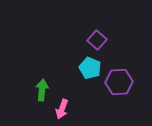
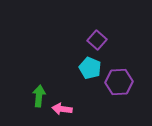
green arrow: moved 3 px left, 6 px down
pink arrow: rotated 78 degrees clockwise
